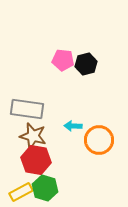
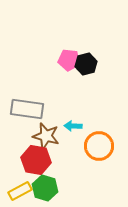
pink pentagon: moved 6 px right
brown star: moved 13 px right
orange circle: moved 6 px down
yellow rectangle: moved 1 px left, 1 px up
